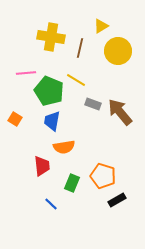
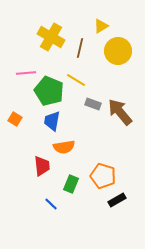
yellow cross: rotated 20 degrees clockwise
green rectangle: moved 1 px left, 1 px down
